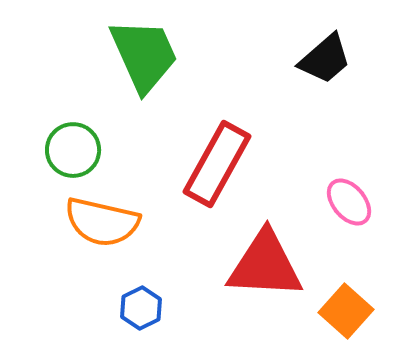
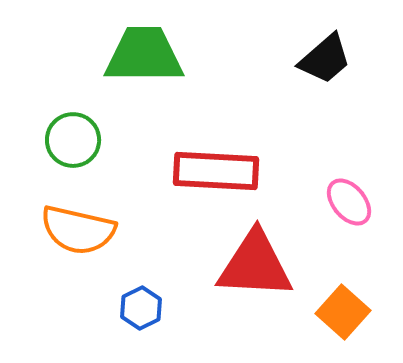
green trapezoid: rotated 66 degrees counterclockwise
green circle: moved 10 px up
red rectangle: moved 1 px left, 7 px down; rotated 64 degrees clockwise
orange semicircle: moved 24 px left, 8 px down
red triangle: moved 10 px left
orange square: moved 3 px left, 1 px down
